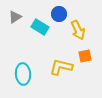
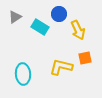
orange square: moved 2 px down
